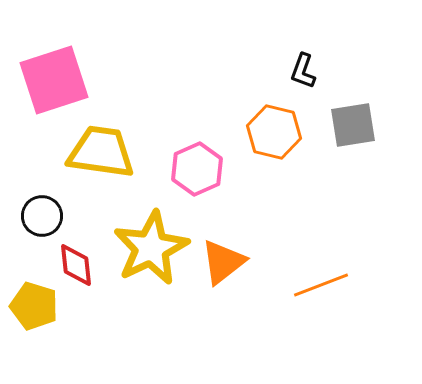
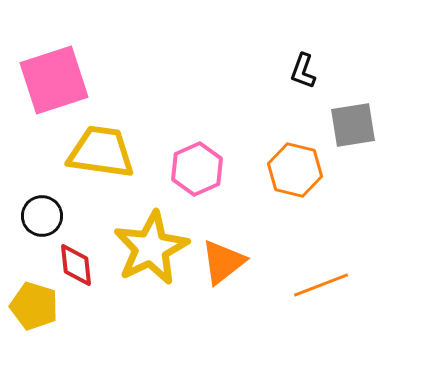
orange hexagon: moved 21 px right, 38 px down
